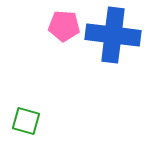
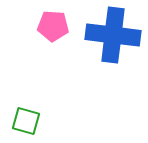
pink pentagon: moved 11 px left
